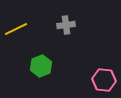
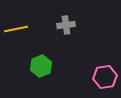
yellow line: rotated 15 degrees clockwise
pink hexagon: moved 1 px right, 3 px up; rotated 15 degrees counterclockwise
